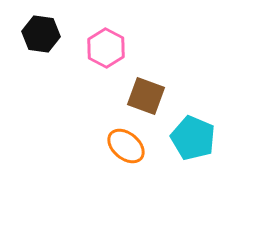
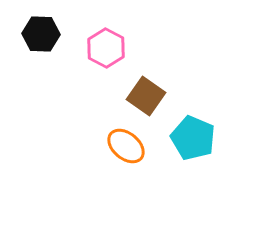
black hexagon: rotated 6 degrees counterclockwise
brown square: rotated 15 degrees clockwise
